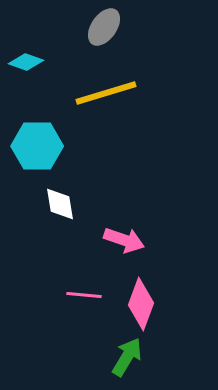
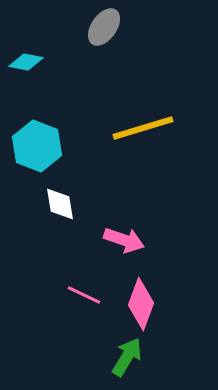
cyan diamond: rotated 8 degrees counterclockwise
yellow line: moved 37 px right, 35 px down
cyan hexagon: rotated 21 degrees clockwise
pink line: rotated 20 degrees clockwise
